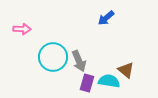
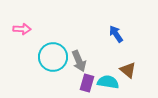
blue arrow: moved 10 px right, 16 px down; rotated 96 degrees clockwise
brown triangle: moved 2 px right
cyan semicircle: moved 1 px left, 1 px down
